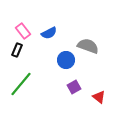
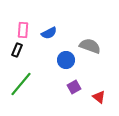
pink rectangle: moved 1 px up; rotated 42 degrees clockwise
gray semicircle: moved 2 px right
